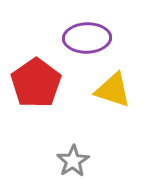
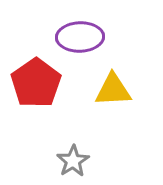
purple ellipse: moved 7 px left, 1 px up
yellow triangle: rotated 21 degrees counterclockwise
